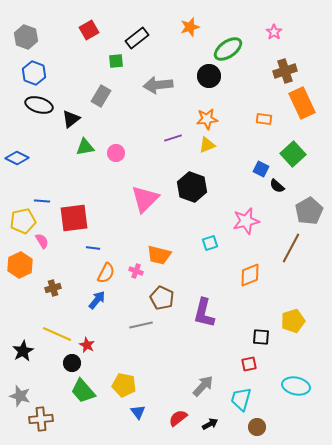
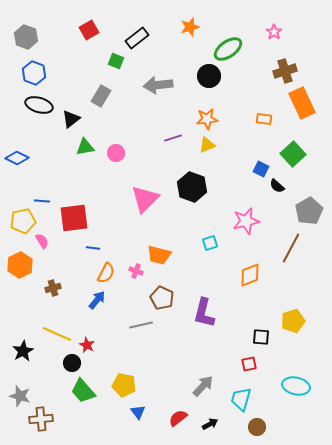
green square at (116, 61): rotated 28 degrees clockwise
